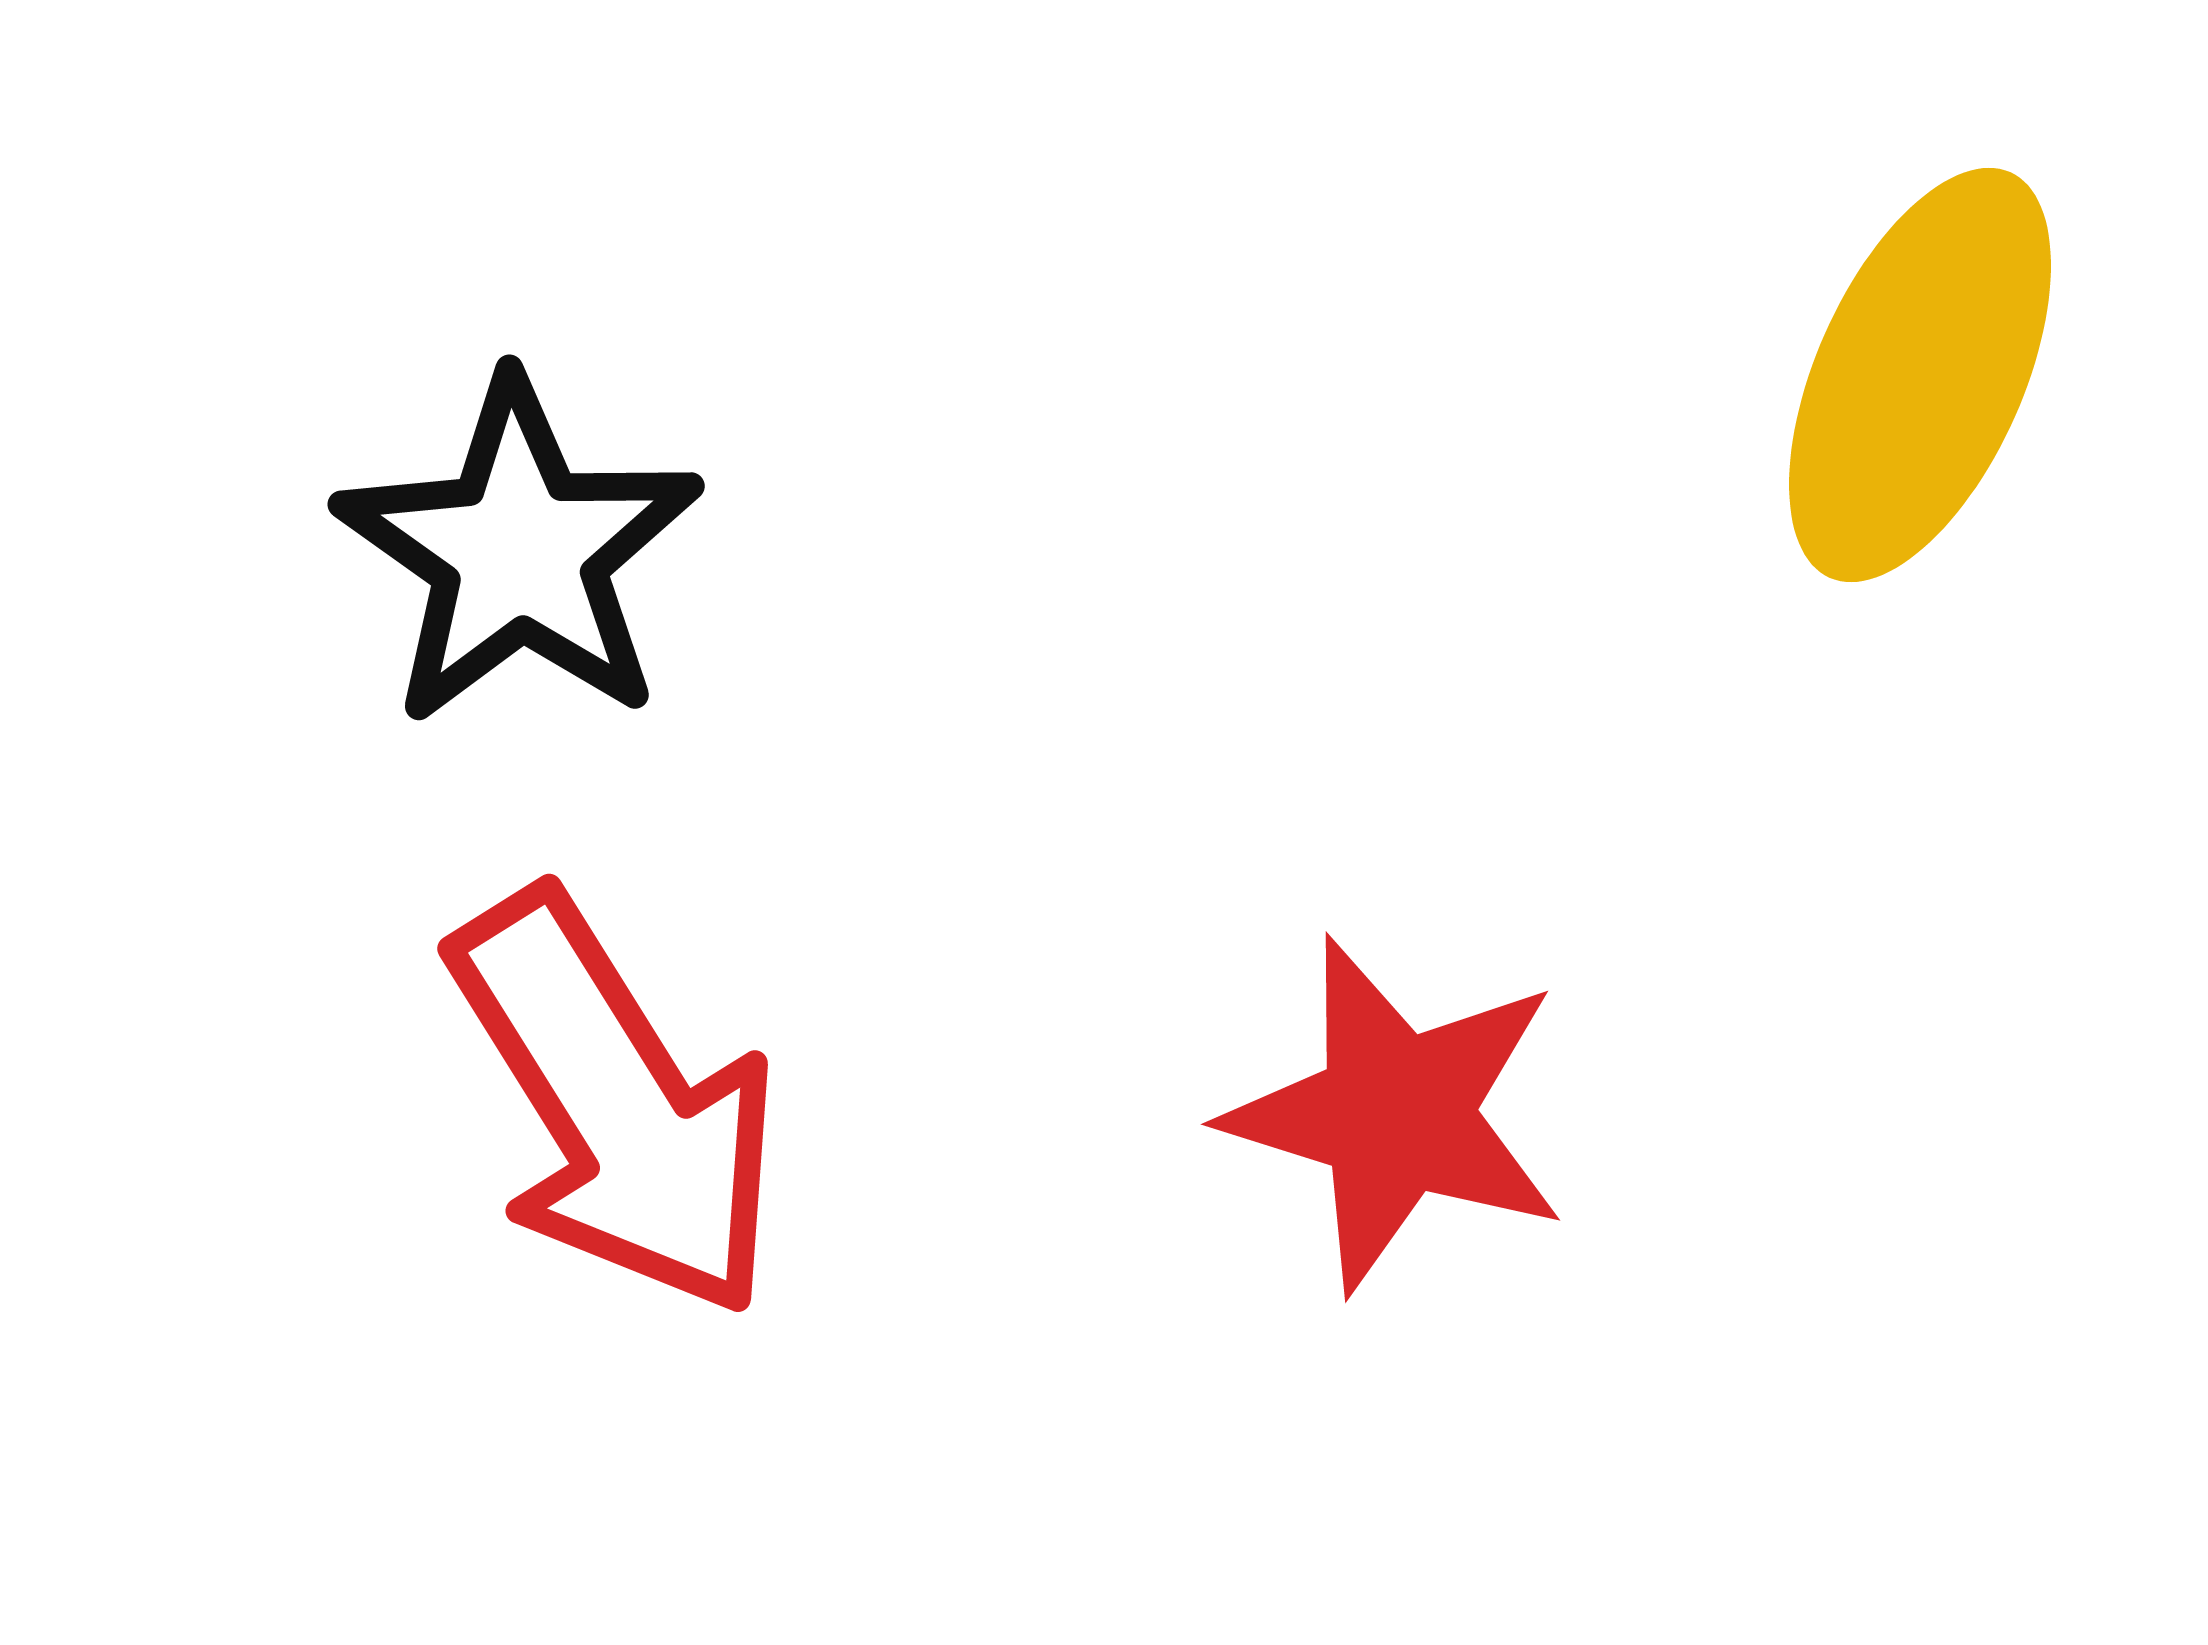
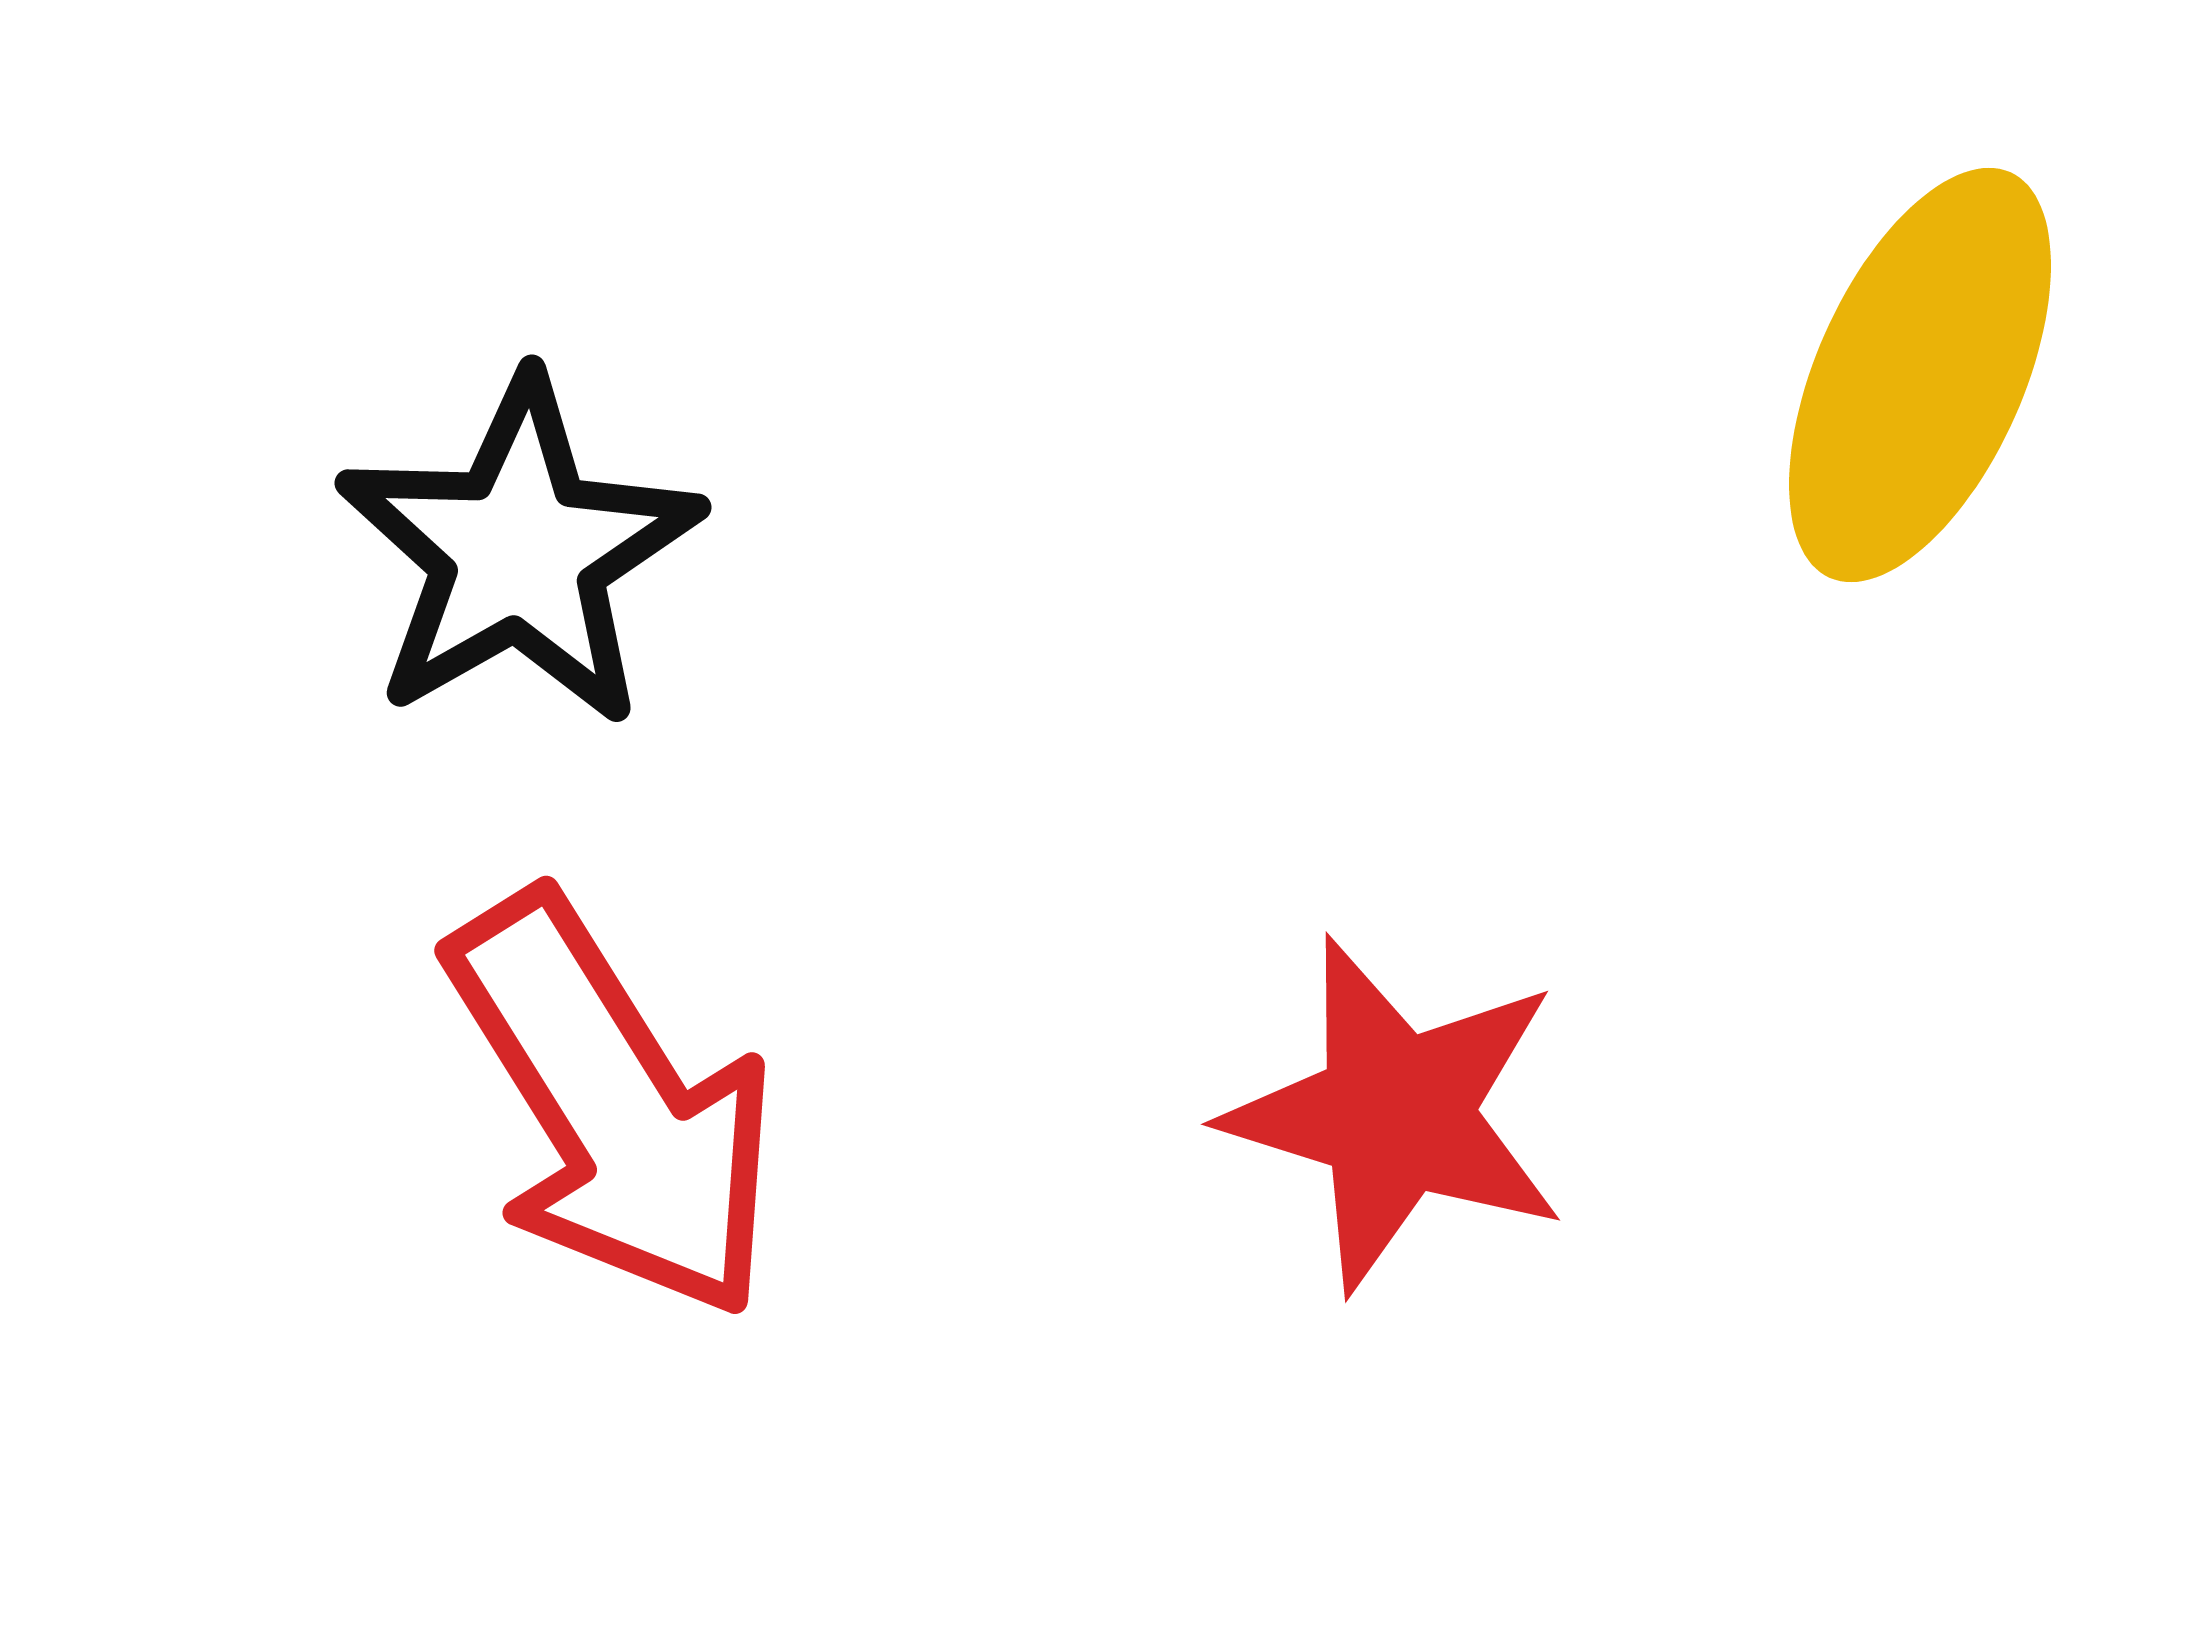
black star: rotated 7 degrees clockwise
red arrow: moved 3 px left, 2 px down
